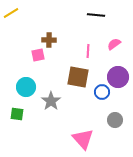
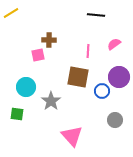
purple circle: moved 1 px right
blue circle: moved 1 px up
pink triangle: moved 11 px left, 3 px up
